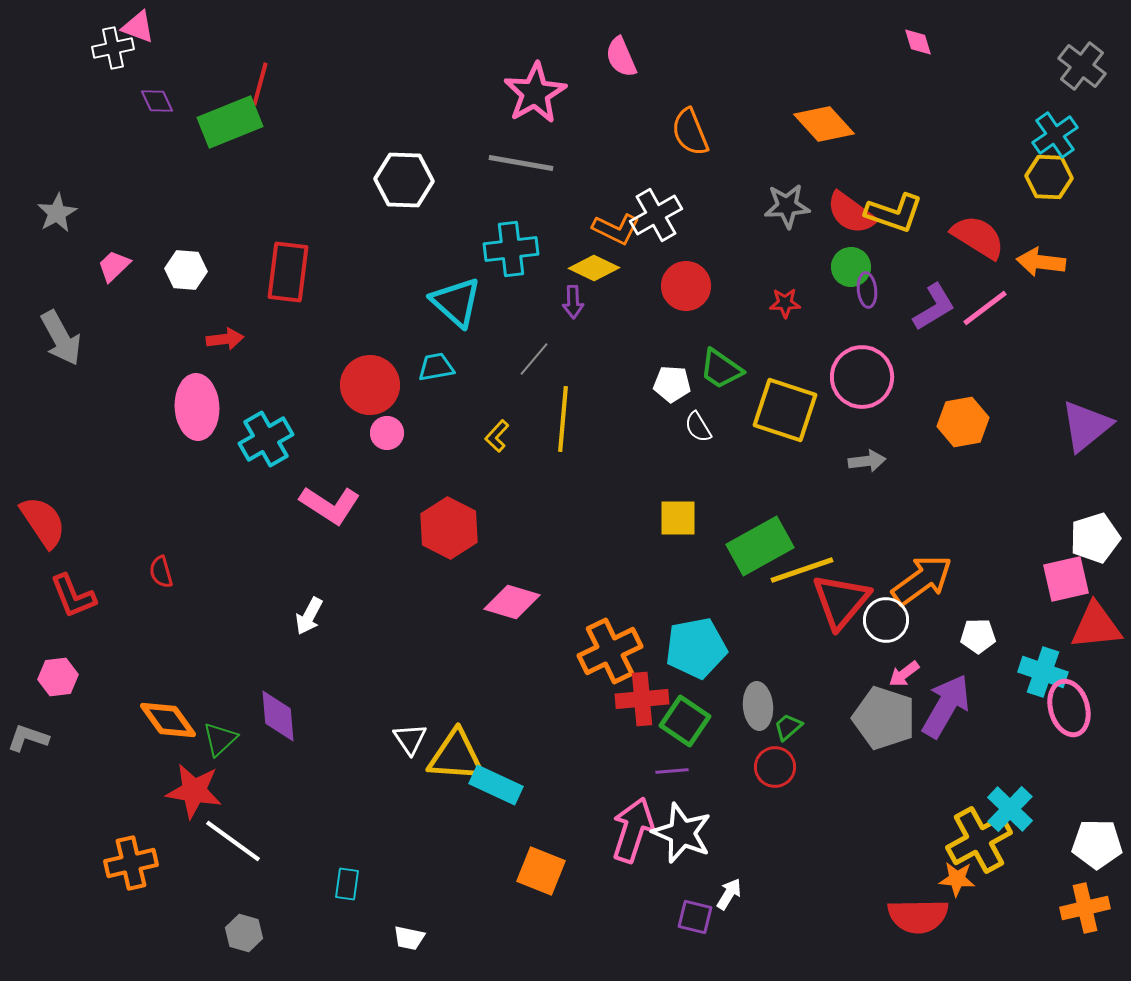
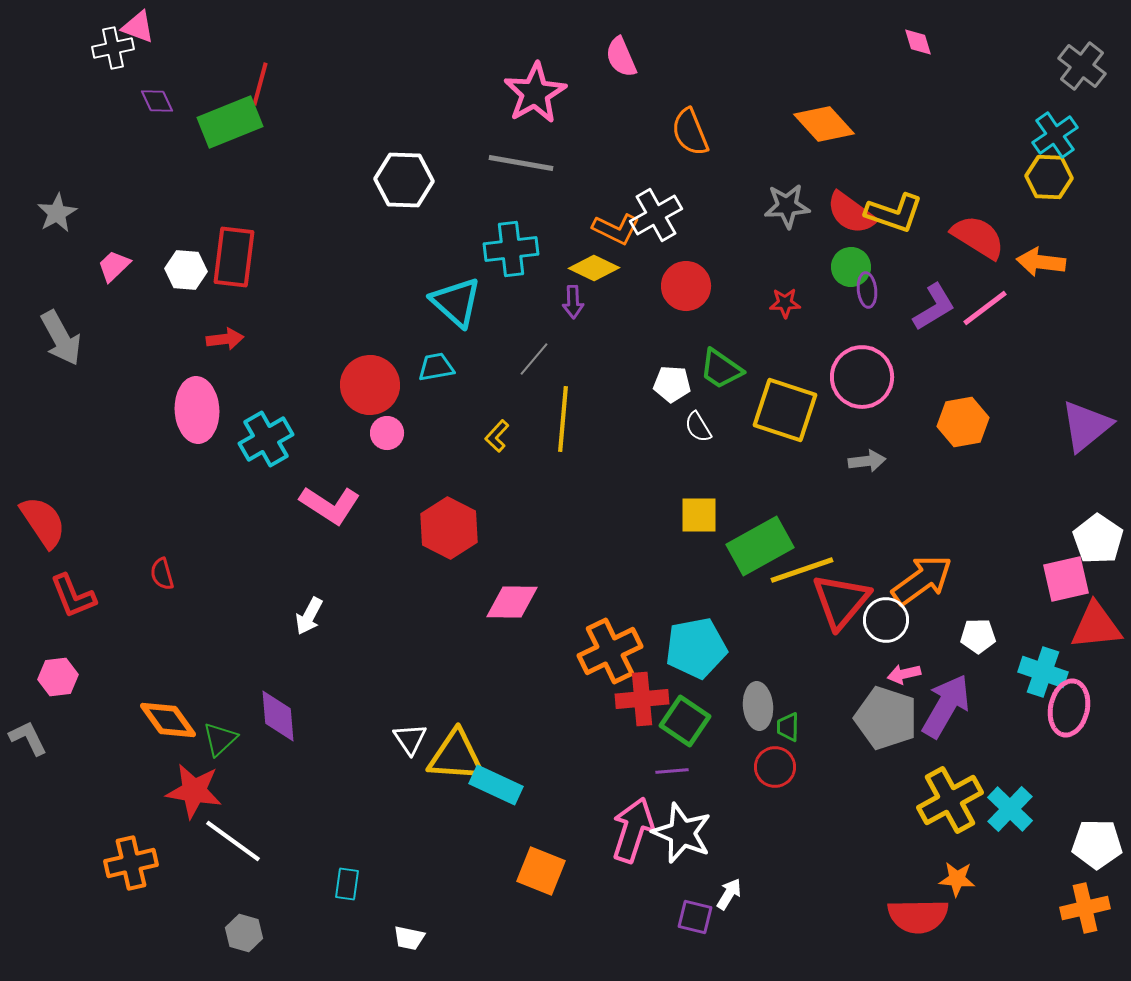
red rectangle at (288, 272): moved 54 px left, 15 px up
pink ellipse at (197, 407): moved 3 px down
yellow square at (678, 518): moved 21 px right, 3 px up
white pentagon at (1095, 538): moved 3 px right, 1 px down; rotated 21 degrees counterclockwise
red semicircle at (161, 572): moved 1 px right, 2 px down
pink diamond at (512, 602): rotated 16 degrees counterclockwise
pink arrow at (904, 674): rotated 24 degrees clockwise
pink ellipse at (1069, 708): rotated 28 degrees clockwise
gray pentagon at (884, 718): moved 2 px right
green trapezoid at (788, 727): rotated 48 degrees counterclockwise
gray L-shape at (28, 738): rotated 45 degrees clockwise
yellow cross at (979, 840): moved 29 px left, 40 px up
